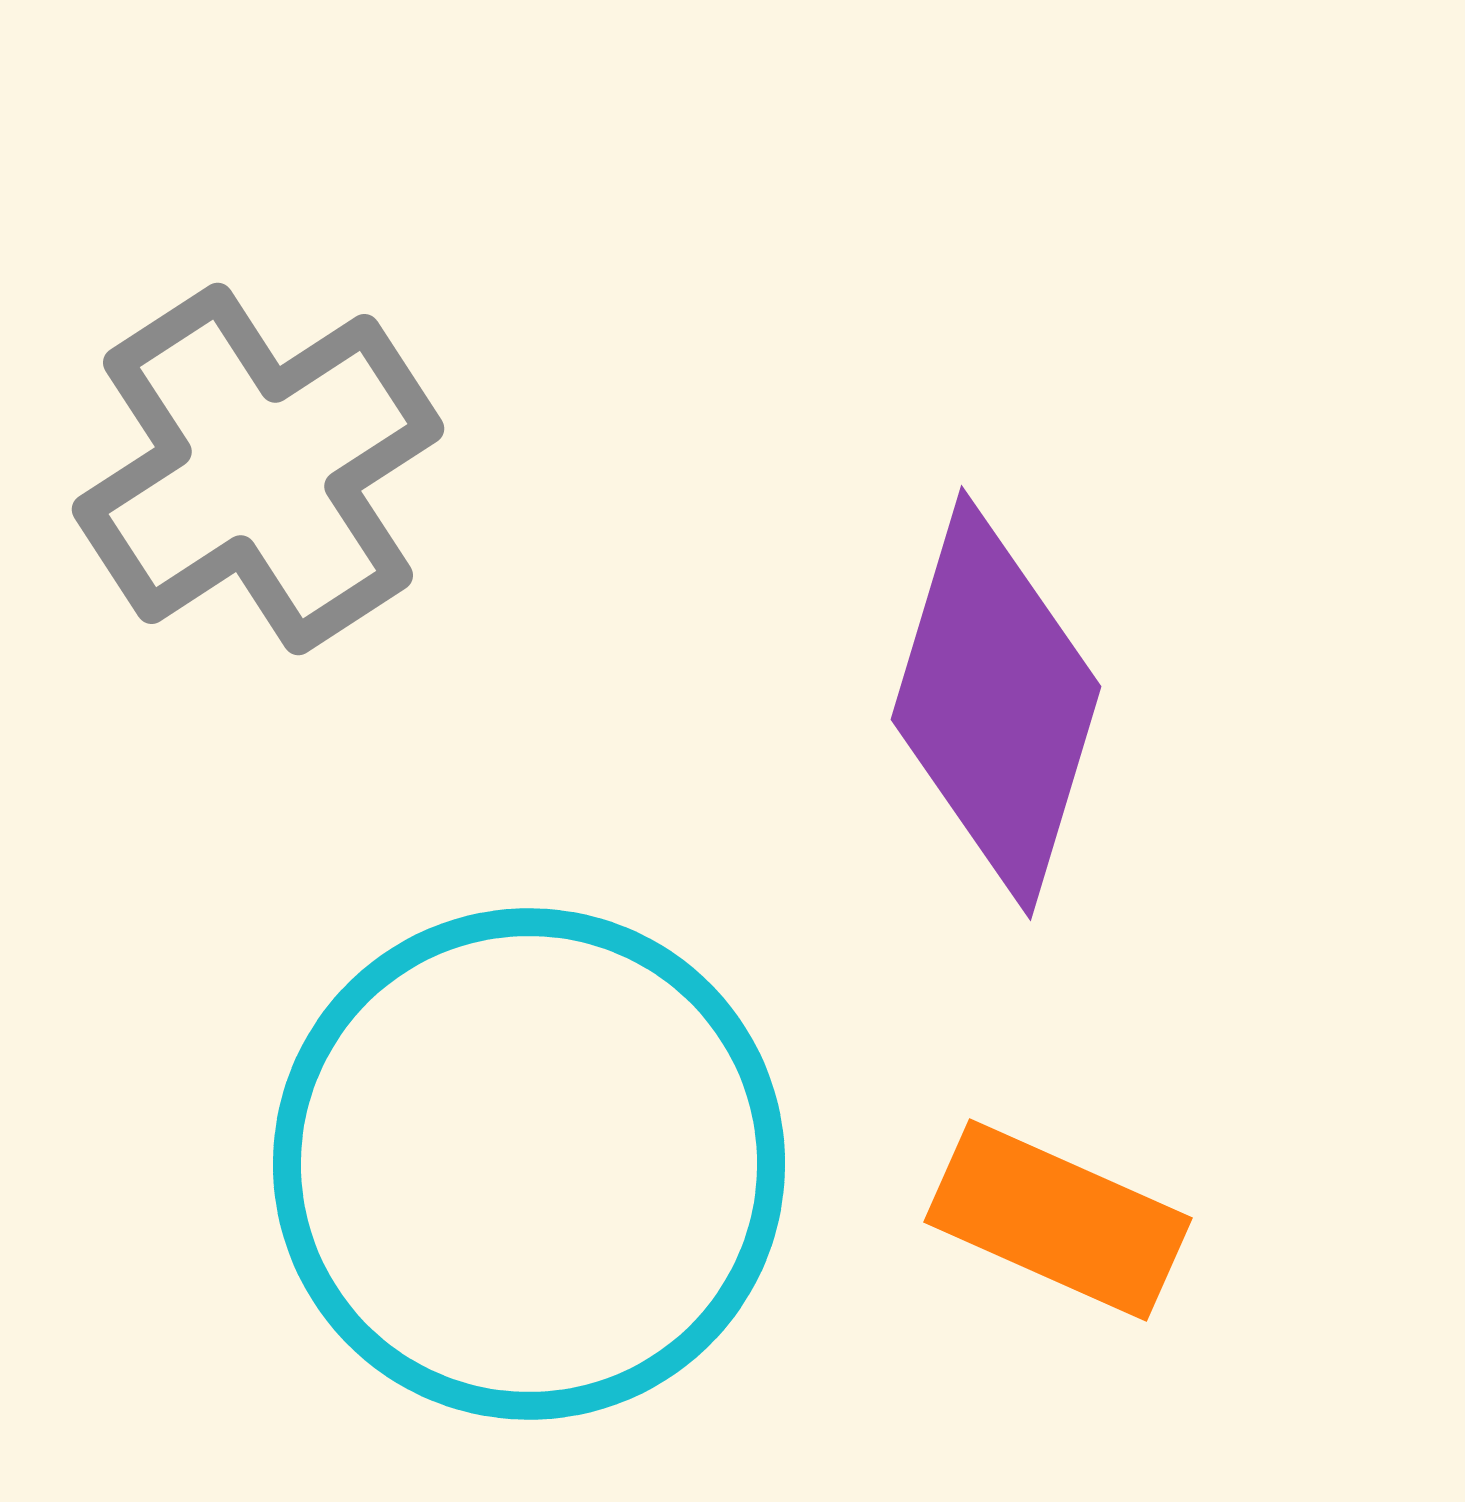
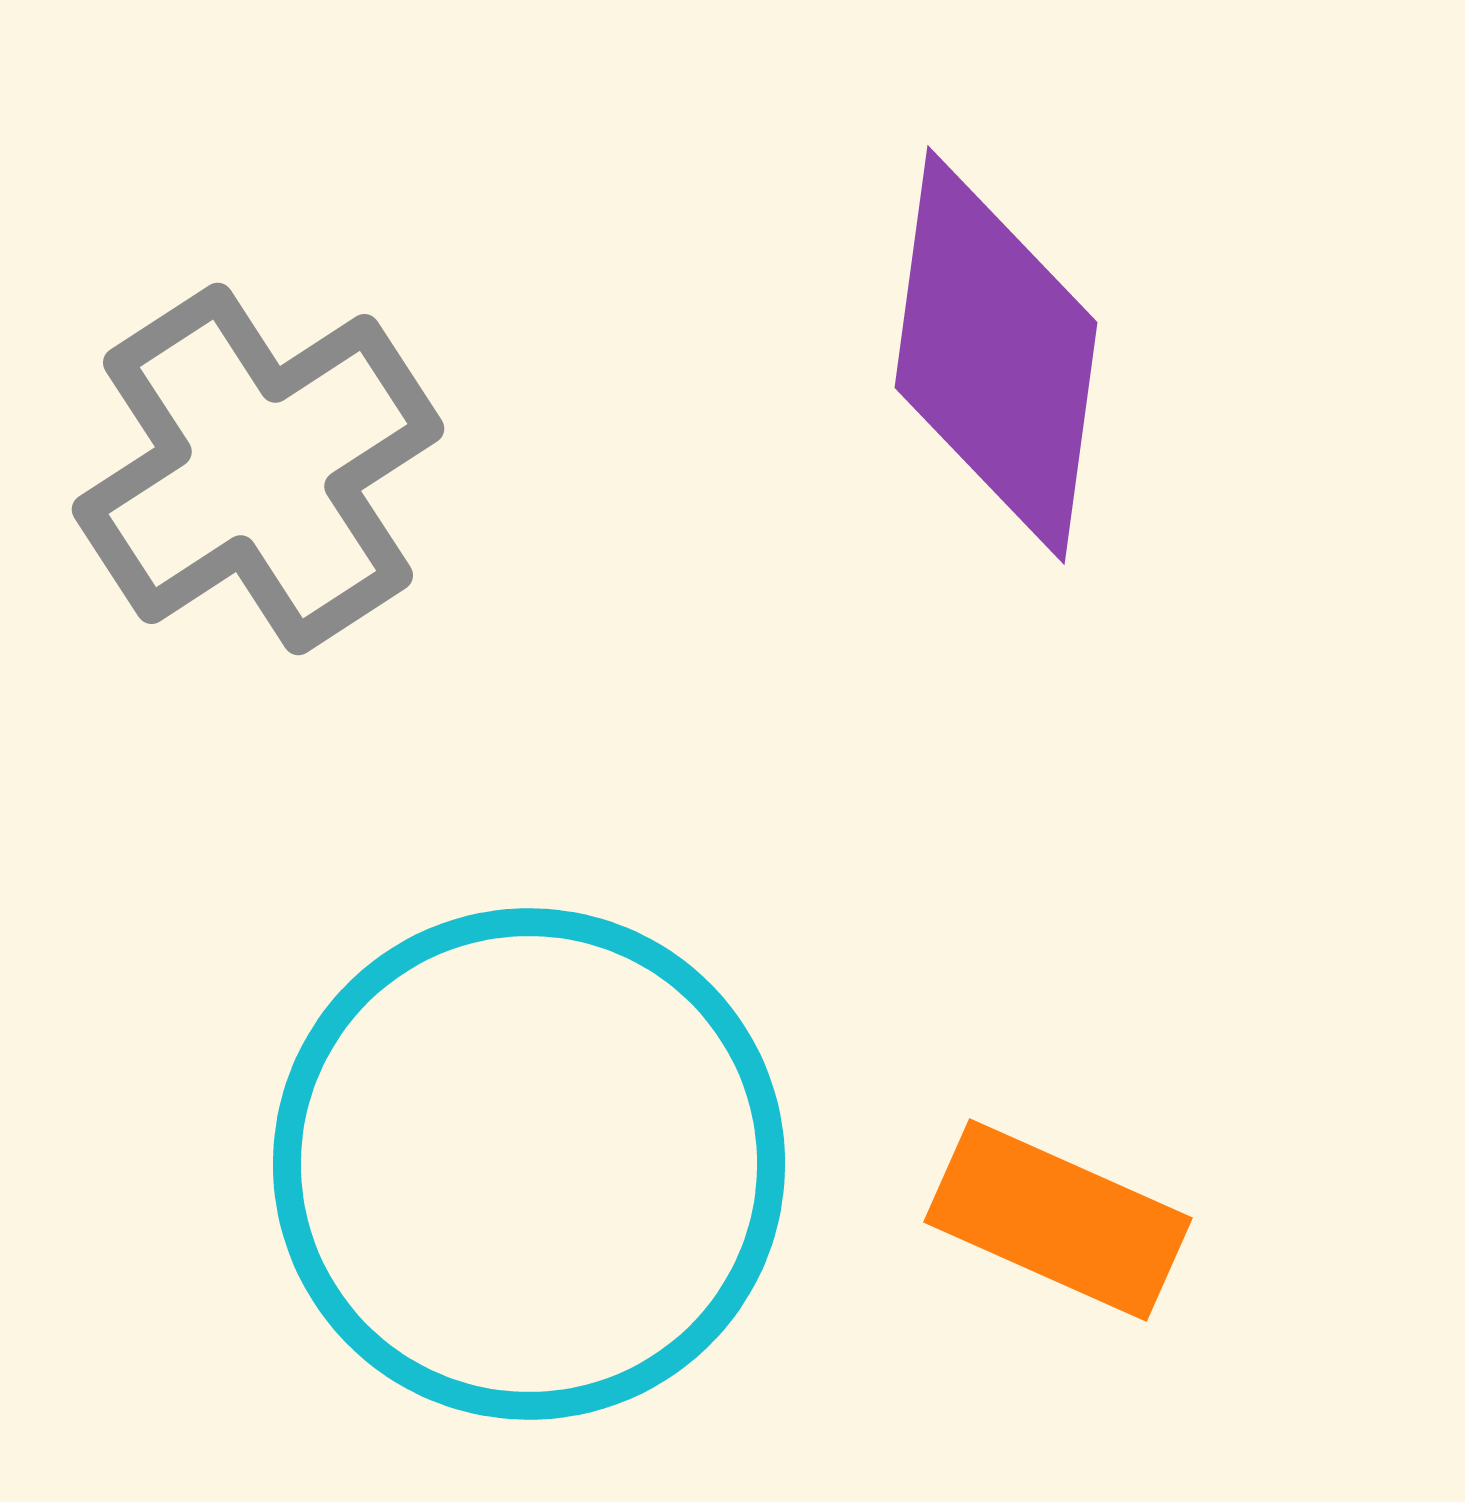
purple diamond: moved 348 px up; rotated 9 degrees counterclockwise
